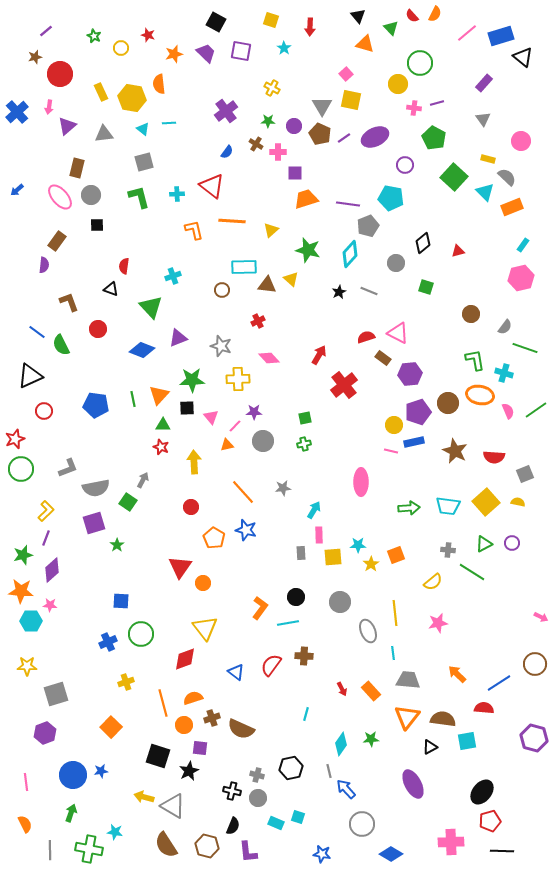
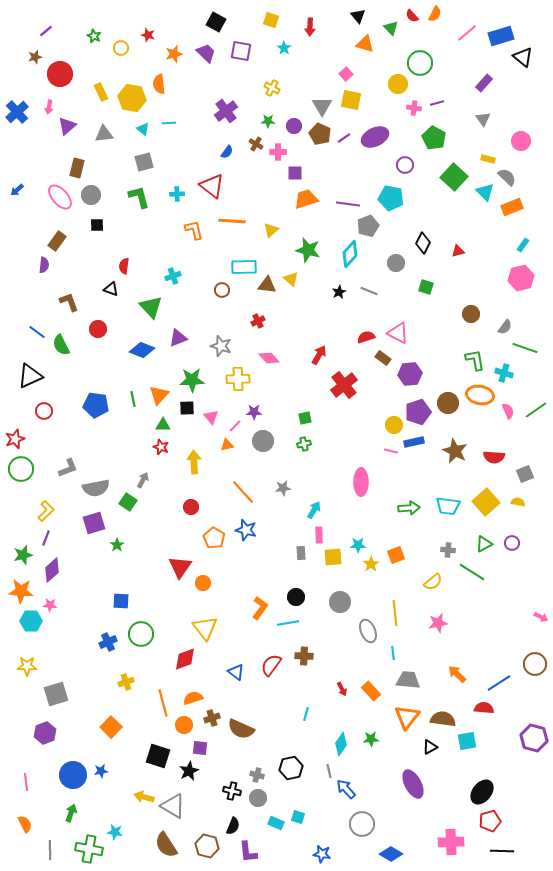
black diamond at (423, 243): rotated 25 degrees counterclockwise
